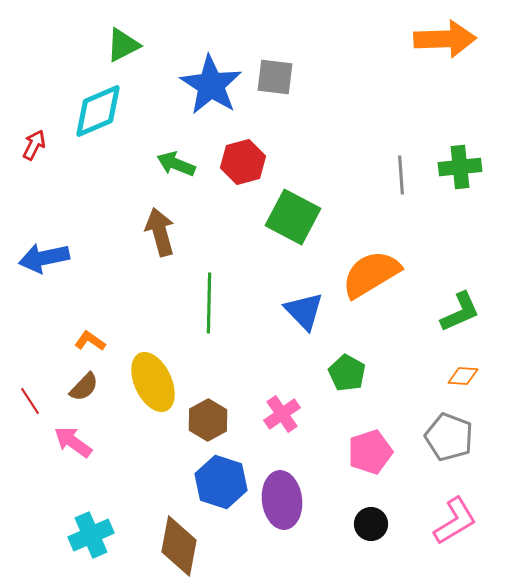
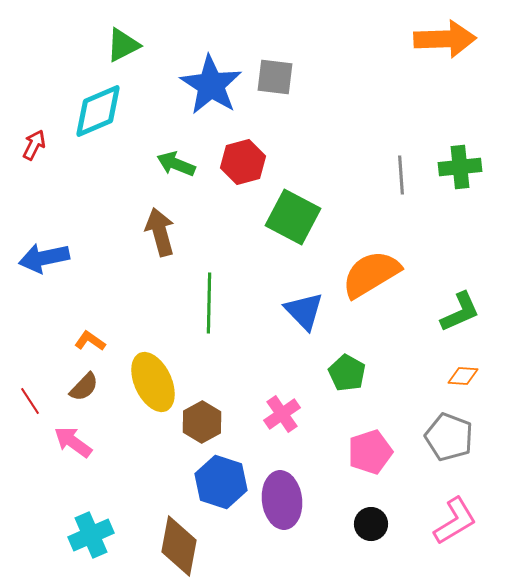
brown hexagon: moved 6 px left, 2 px down
